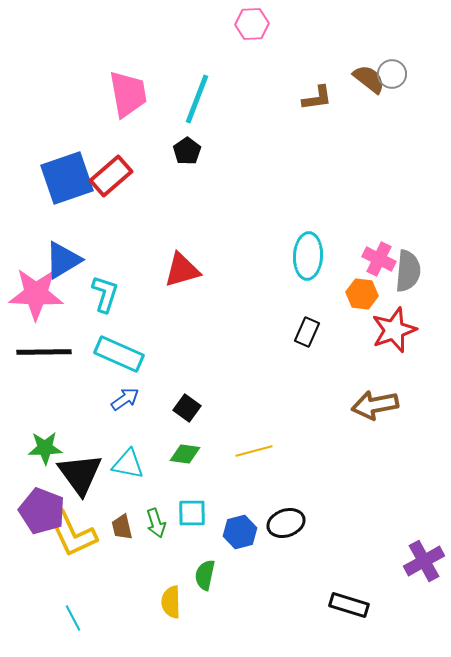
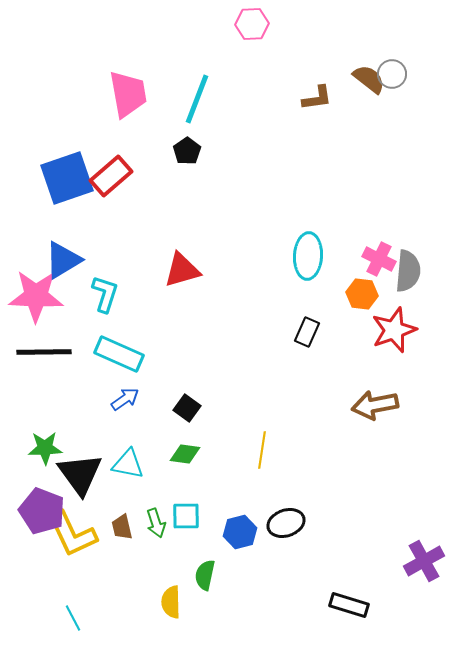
pink star at (36, 294): moved 2 px down
yellow line at (254, 451): moved 8 px right, 1 px up; rotated 66 degrees counterclockwise
cyan square at (192, 513): moved 6 px left, 3 px down
